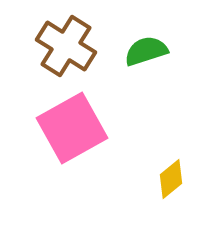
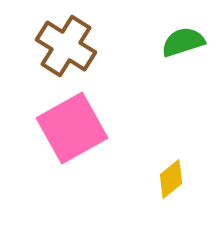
green semicircle: moved 37 px right, 9 px up
